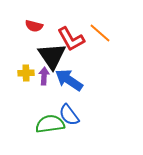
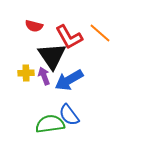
red L-shape: moved 2 px left, 2 px up
purple arrow: rotated 24 degrees counterclockwise
blue arrow: rotated 64 degrees counterclockwise
